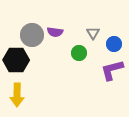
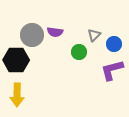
gray triangle: moved 1 px right, 2 px down; rotated 16 degrees clockwise
green circle: moved 1 px up
